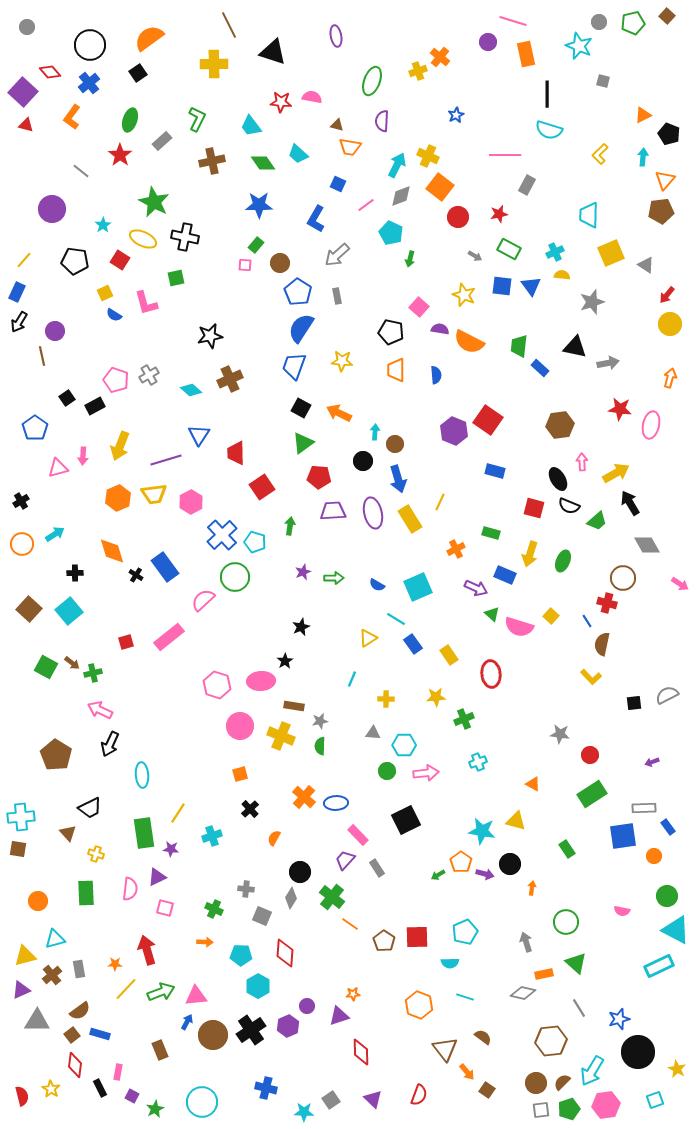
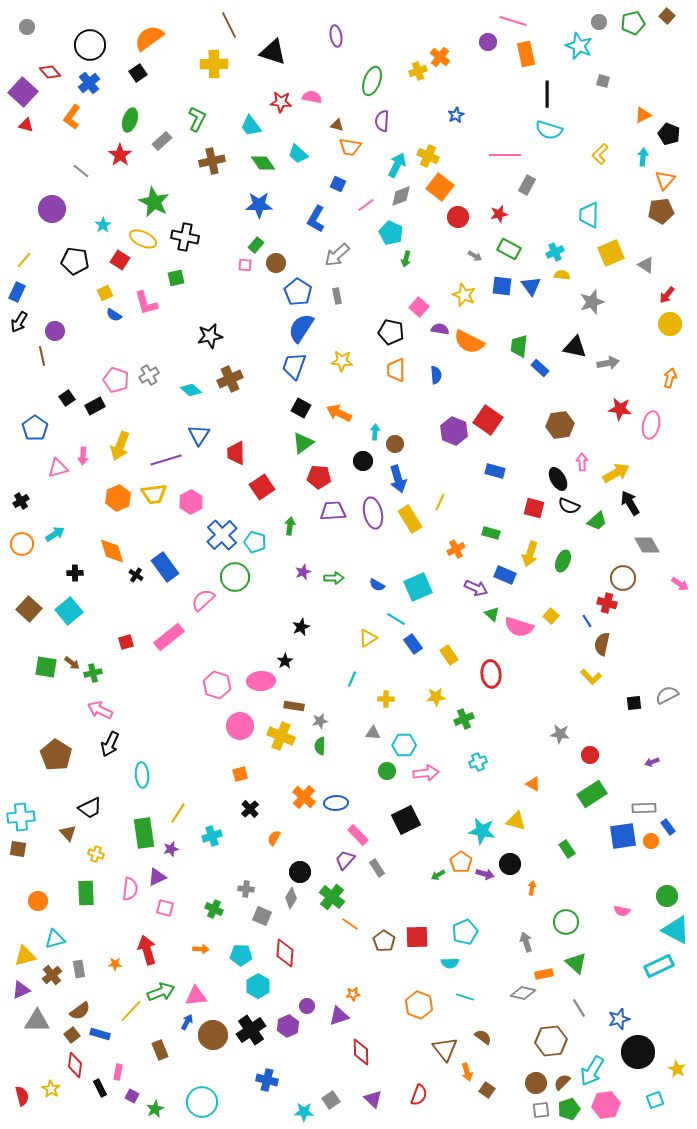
green arrow at (410, 259): moved 4 px left
brown circle at (280, 263): moved 4 px left
green square at (46, 667): rotated 20 degrees counterclockwise
purple star at (171, 849): rotated 21 degrees counterclockwise
orange circle at (654, 856): moved 3 px left, 15 px up
orange arrow at (205, 942): moved 4 px left, 7 px down
yellow line at (126, 989): moved 5 px right, 22 px down
orange arrow at (467, 1072): rotated 24 degrees clockwise
blue cross at (266, 1088): moved 1 px right, 8 px up
